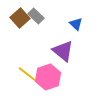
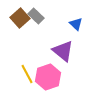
yellow line: rotated 24 degrees clockwise
